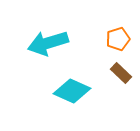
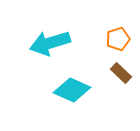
cyan arrow: moved 2 px right
cyan diamond: moved 1 px up
